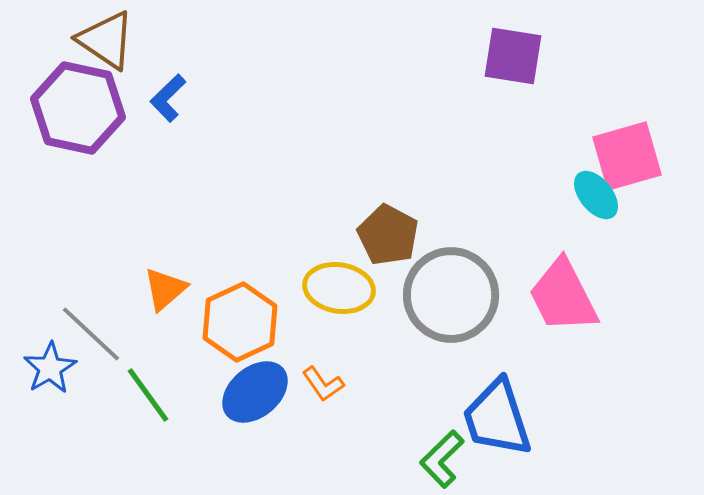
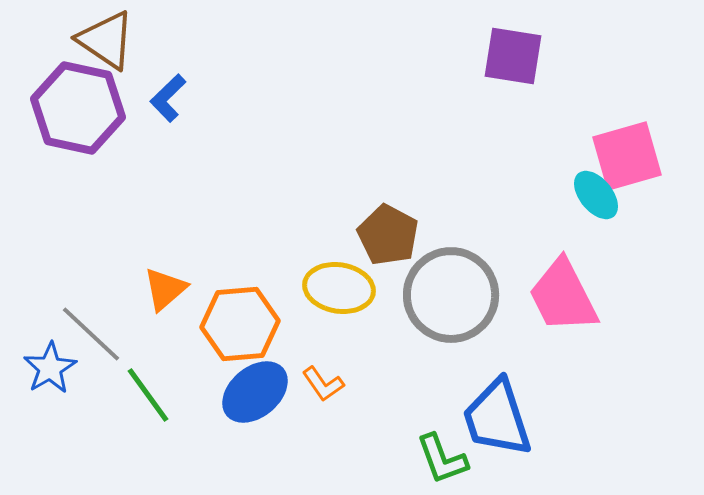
orange hexagon: moved 2 px down; rotated 20 degrees clockwise
green L-shape: rotated 66 degrees counterclockwise
